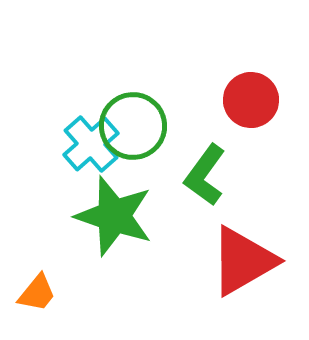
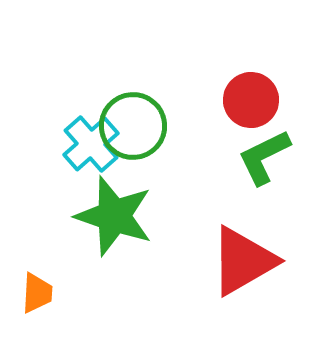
green L-shape: moved 59 px right, 18 px up; rotated 28 degrees clockwise
orange trapezoid: rotated 36 degrees counterclockwise
